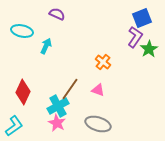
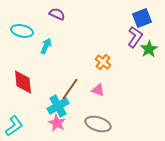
red diamond: moved 10 px up; rotated 30 degrees counterclockwise
